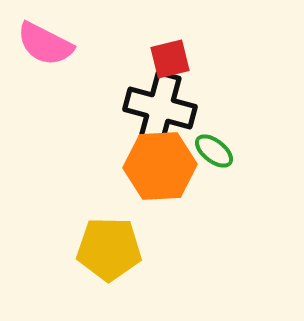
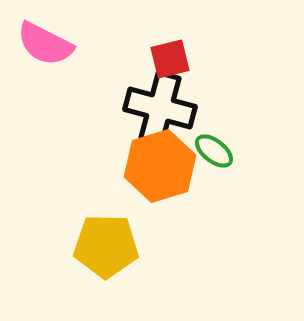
orange hexagon: rotated 14 degrees counterclockwise
yellow pentagon: moved 3 px left, 3 px up
